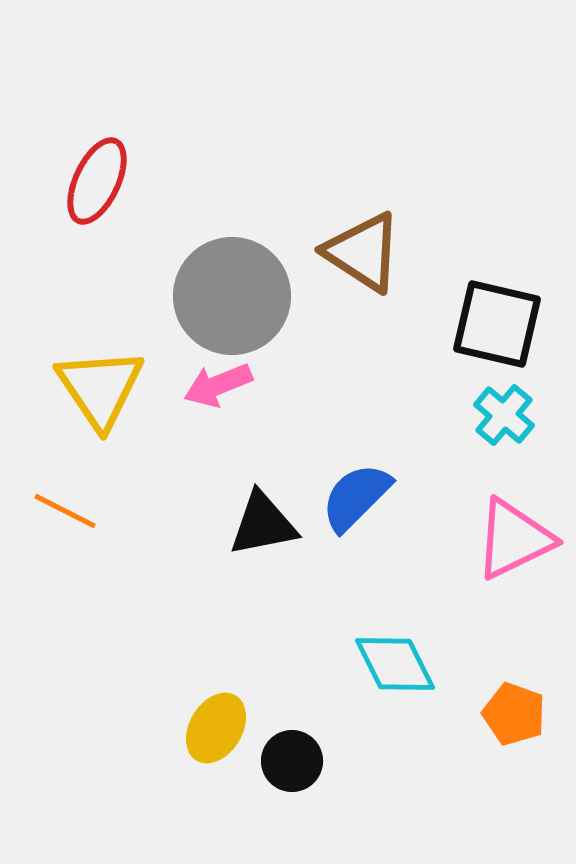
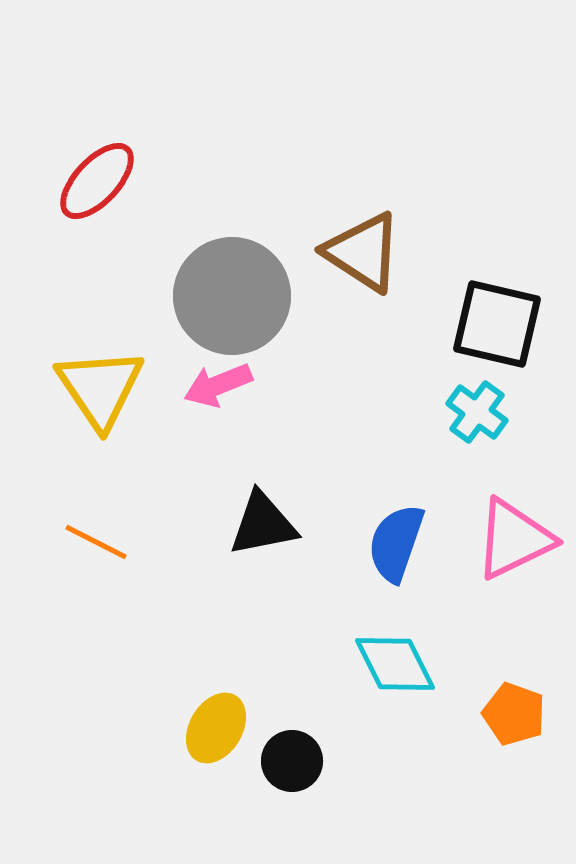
red ellipse: rotated 18 degrees clockwise
cyan cross: moved 27 px left, 3 px up; rotated 4 degrees counterclockwise
blue semicircle: moved 40 px right, 46 px down; rotated 26 degrees counterclockwise
orange line: moved 31 px right, 31 px down
